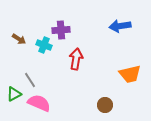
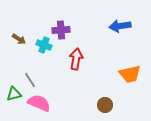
green triangle: rotated 14 degrees clockwise
